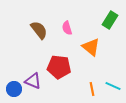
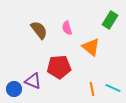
red pentagon: rotated 10 degrees counterclockwise
cyan line: moved 2 px down
